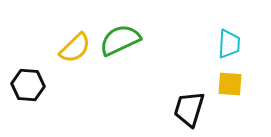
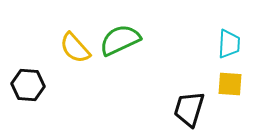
yellow semicircle: rotated 92 degrees clockwise
